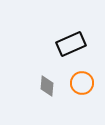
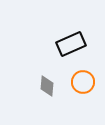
orange circle: moved 1 px right, 1 px up
